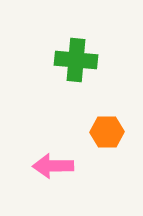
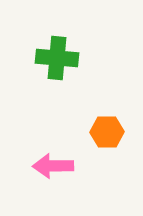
green cross: moved 19 px left, 2 px up
